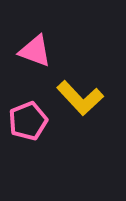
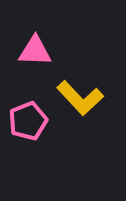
pink triangle: rotated 18 degrees counterclockwise
